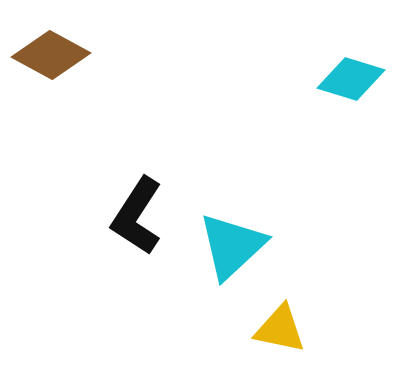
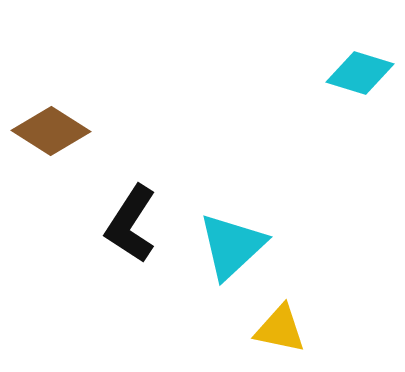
brown diamond: moved 76 px down; rotated 4 degrees clockwise
cyan diamond: moved 9 px right, 6 px up
black L-shape: moved 6 px left, 8 px down
